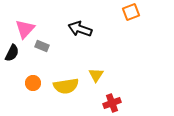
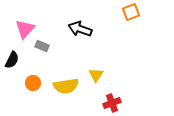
black semicircle: moved 7 px down
